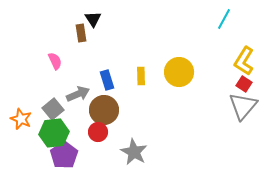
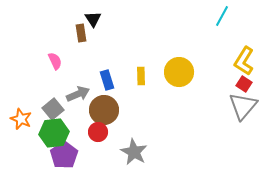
cyan line: moved 2 px left, 3 px up
